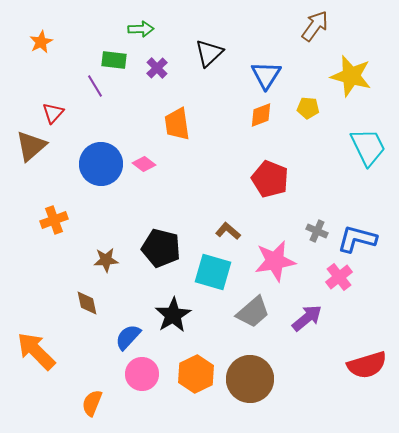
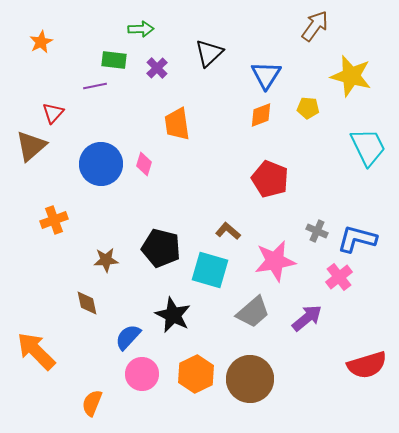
purple line: rotated 70 degrees counterclockwise
pink diamond: rotated 70 degrees clockwise
cyan square: moved 3 px left, 2 px up
black star: rotated 15 degrees counterclockwise
